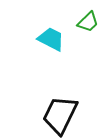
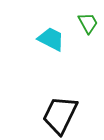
green trapezoid: moved 1 px down; rotated 75 degrees counterclockwise
